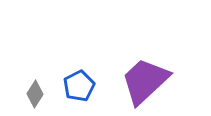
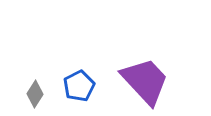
purple trapezoid: rotated 90 degrees clockwise
